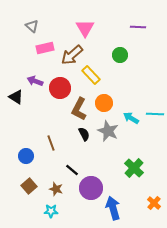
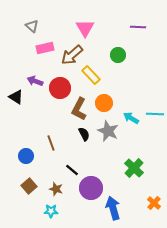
green circle: moved 2 px left
